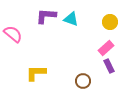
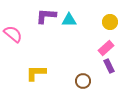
cyan triangle: moved 2 px left, 1 px down; rotated 21 degrees counterclockwise
